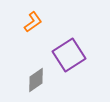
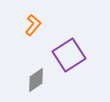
orange L-shape: moved 3 px down; rotated 15 degrees counterclockwise
